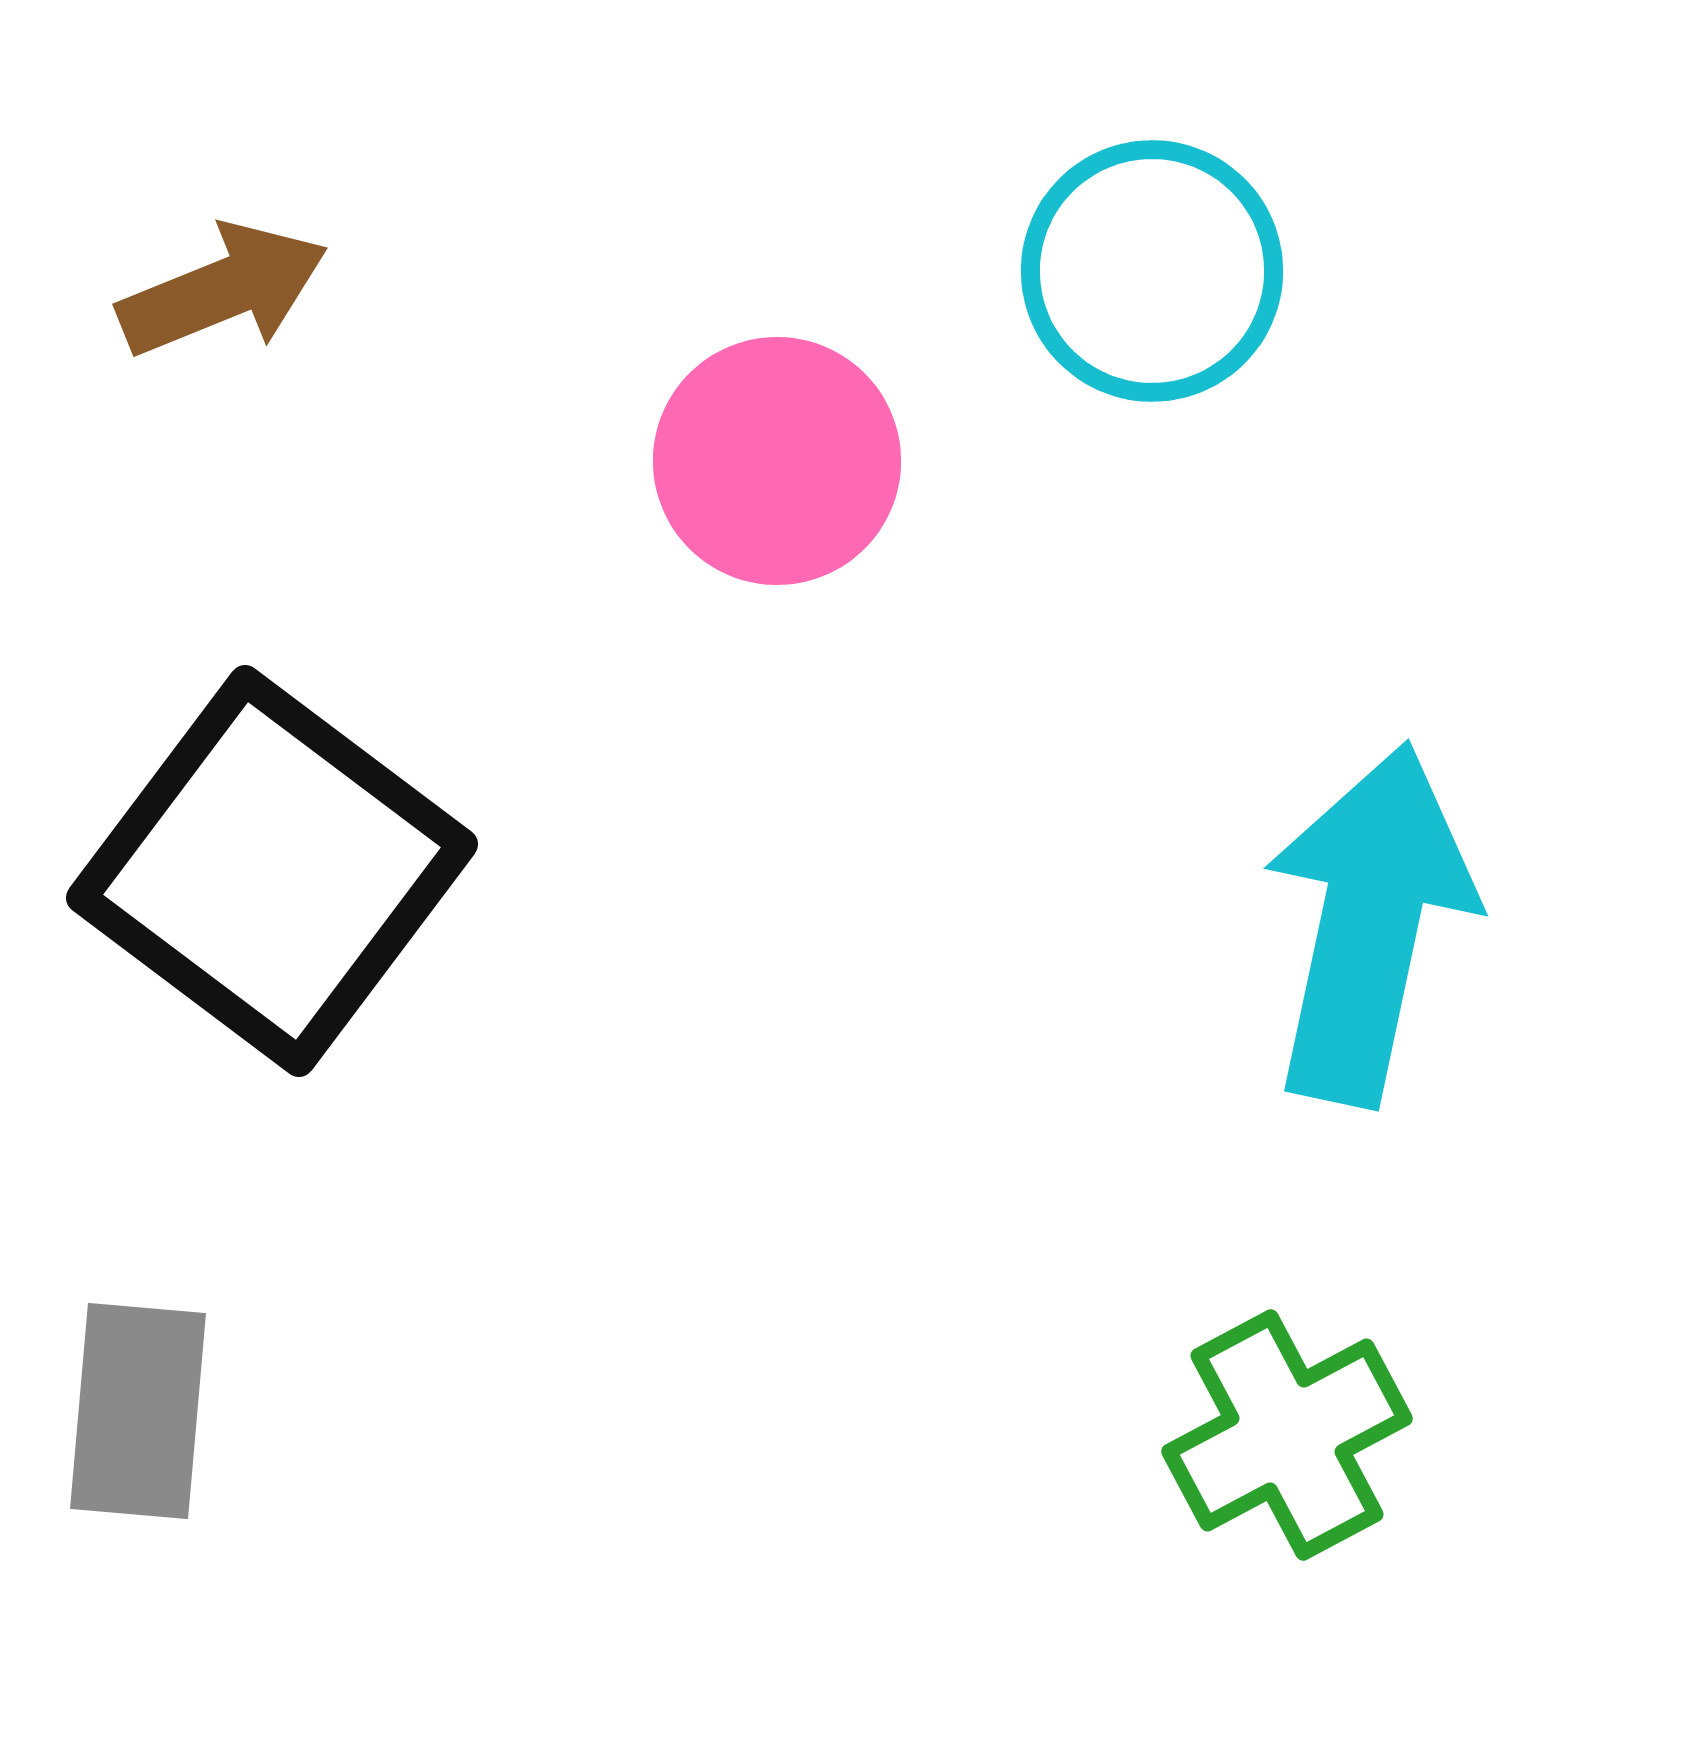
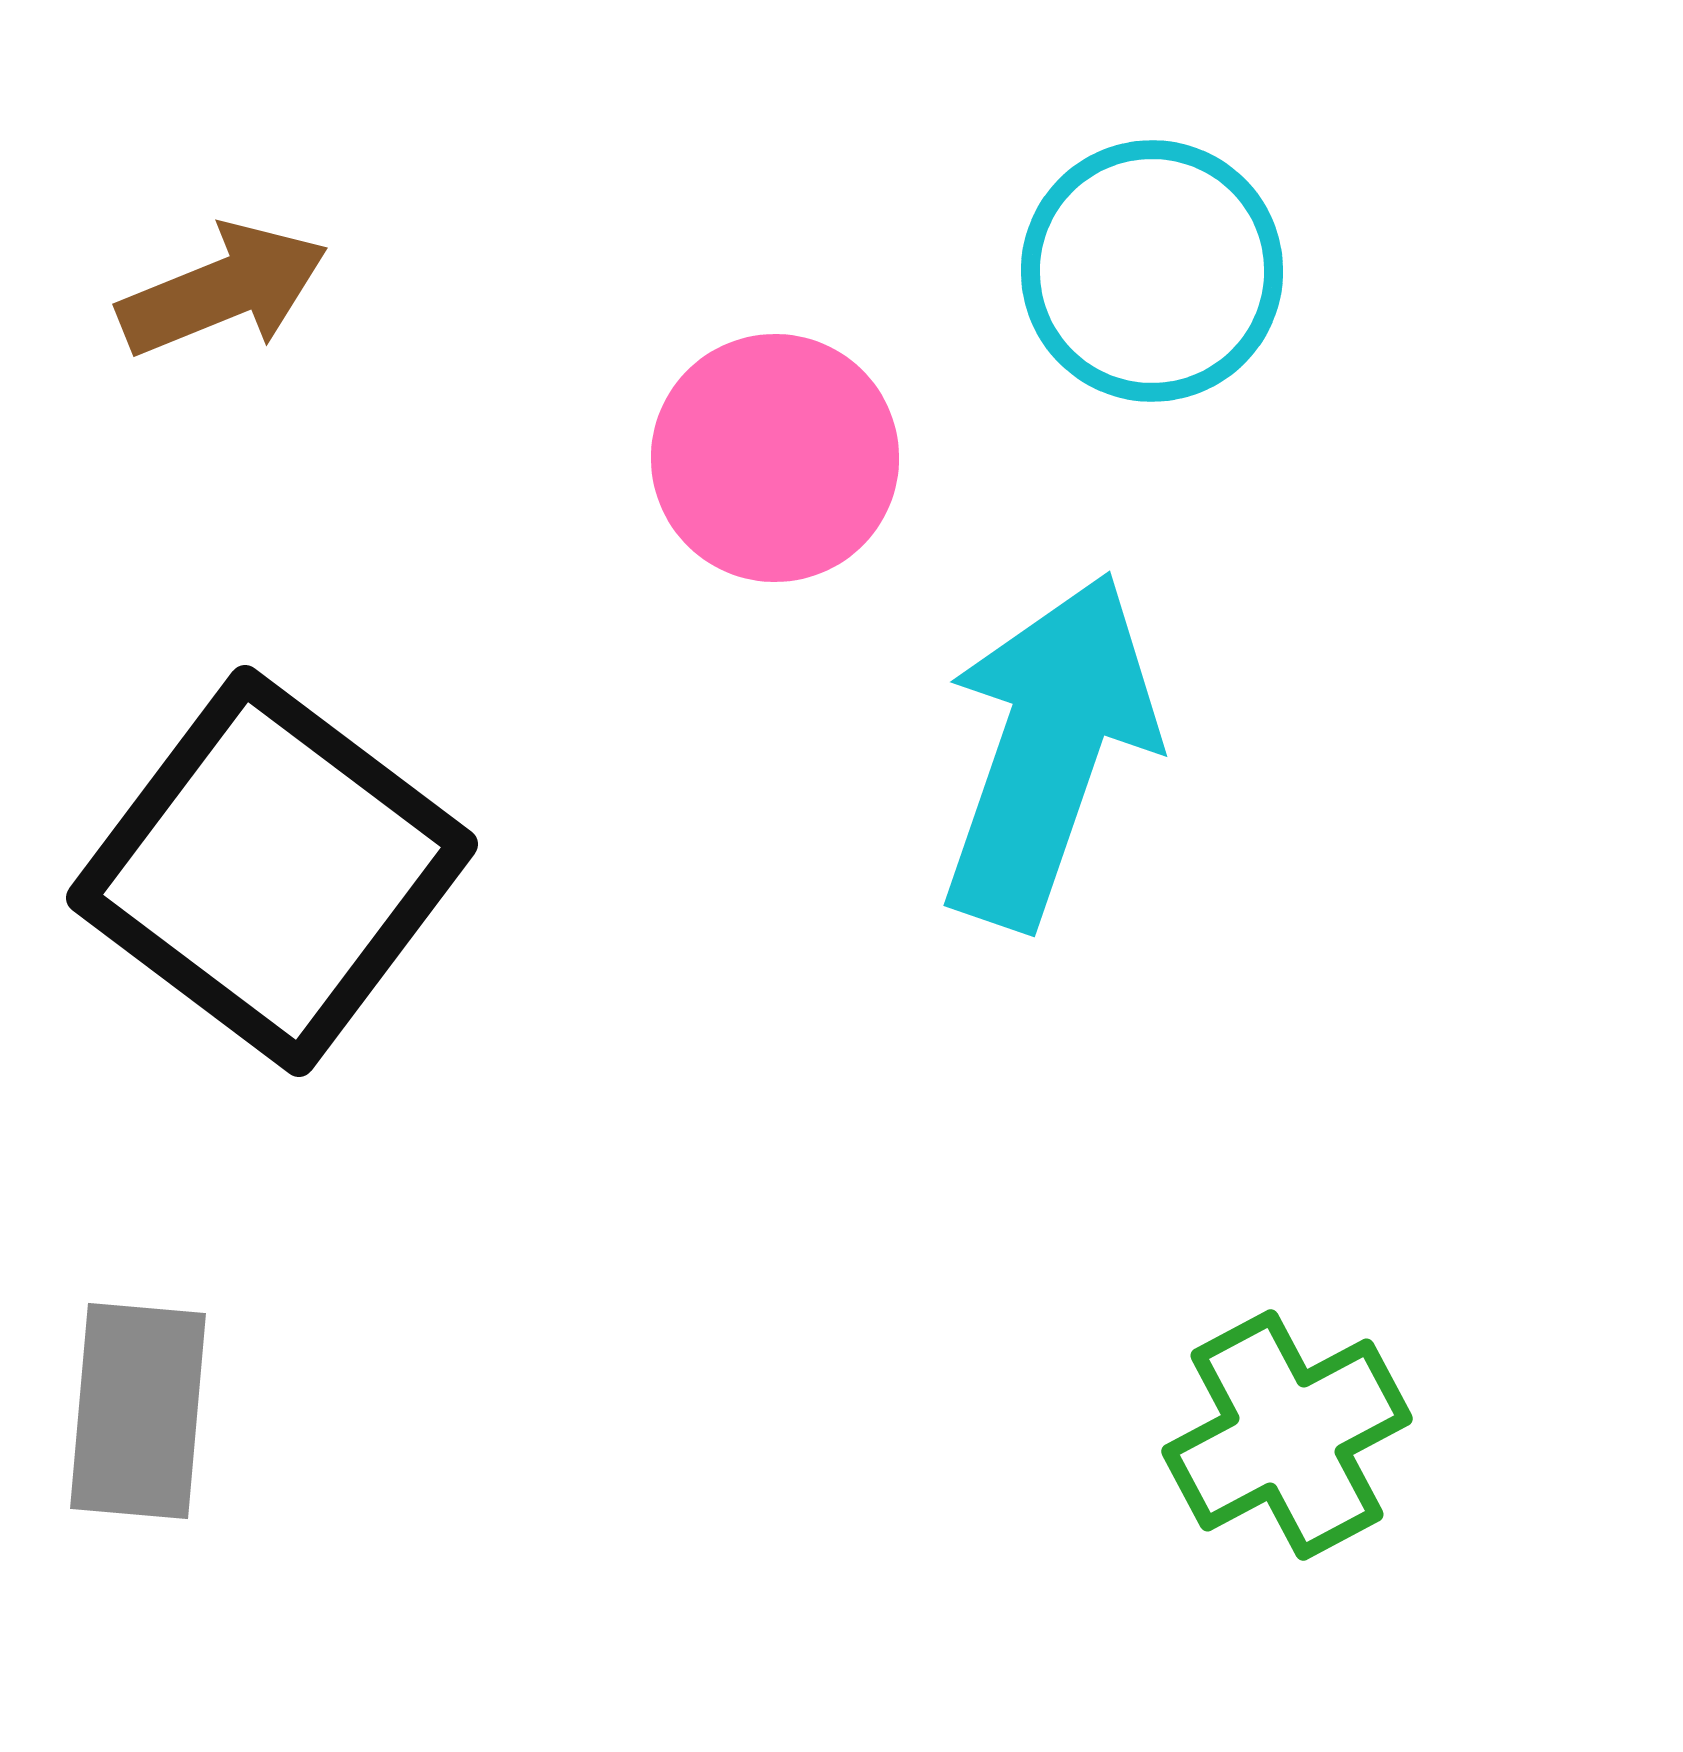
pink circle: moved 2 px left, 3 px up
cyan arrow: moved 321 px left, 174 px up; rotated 7 degrees clockwise
